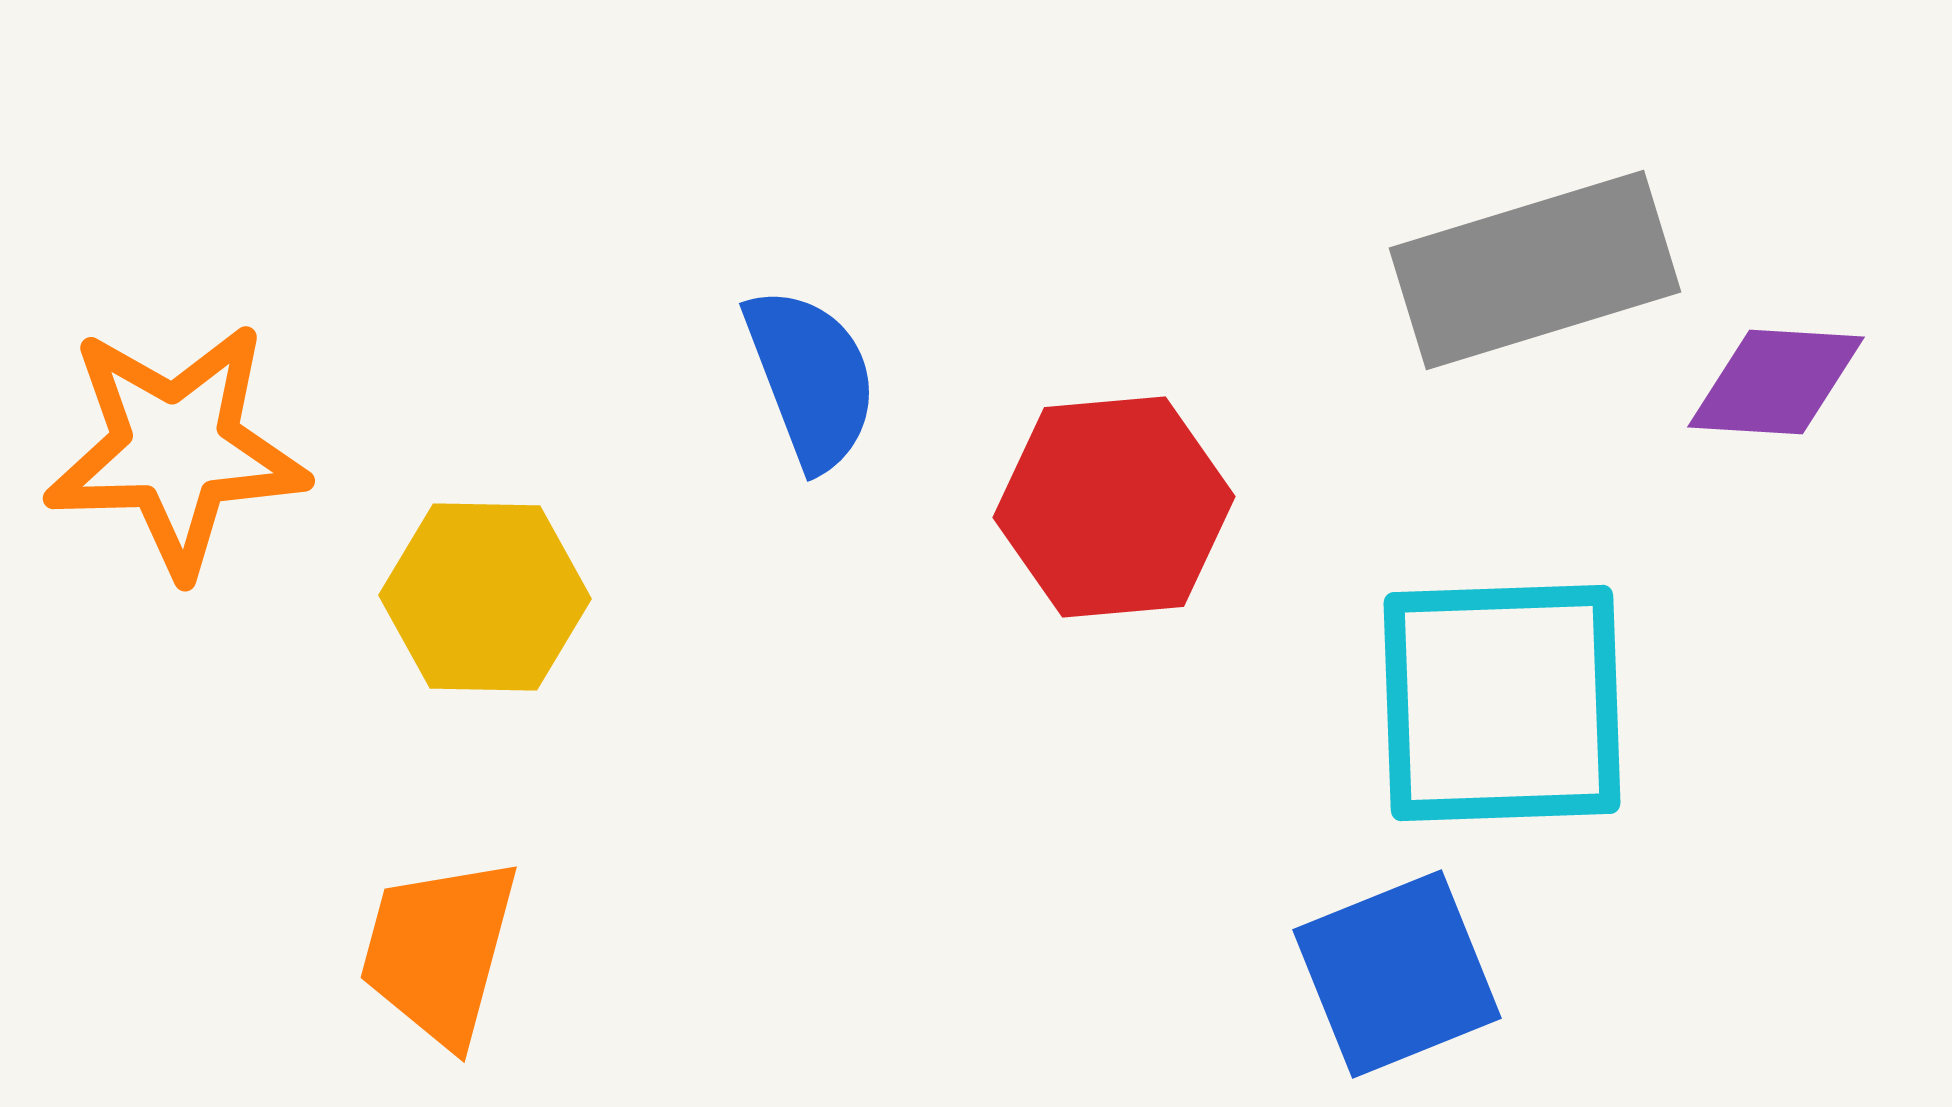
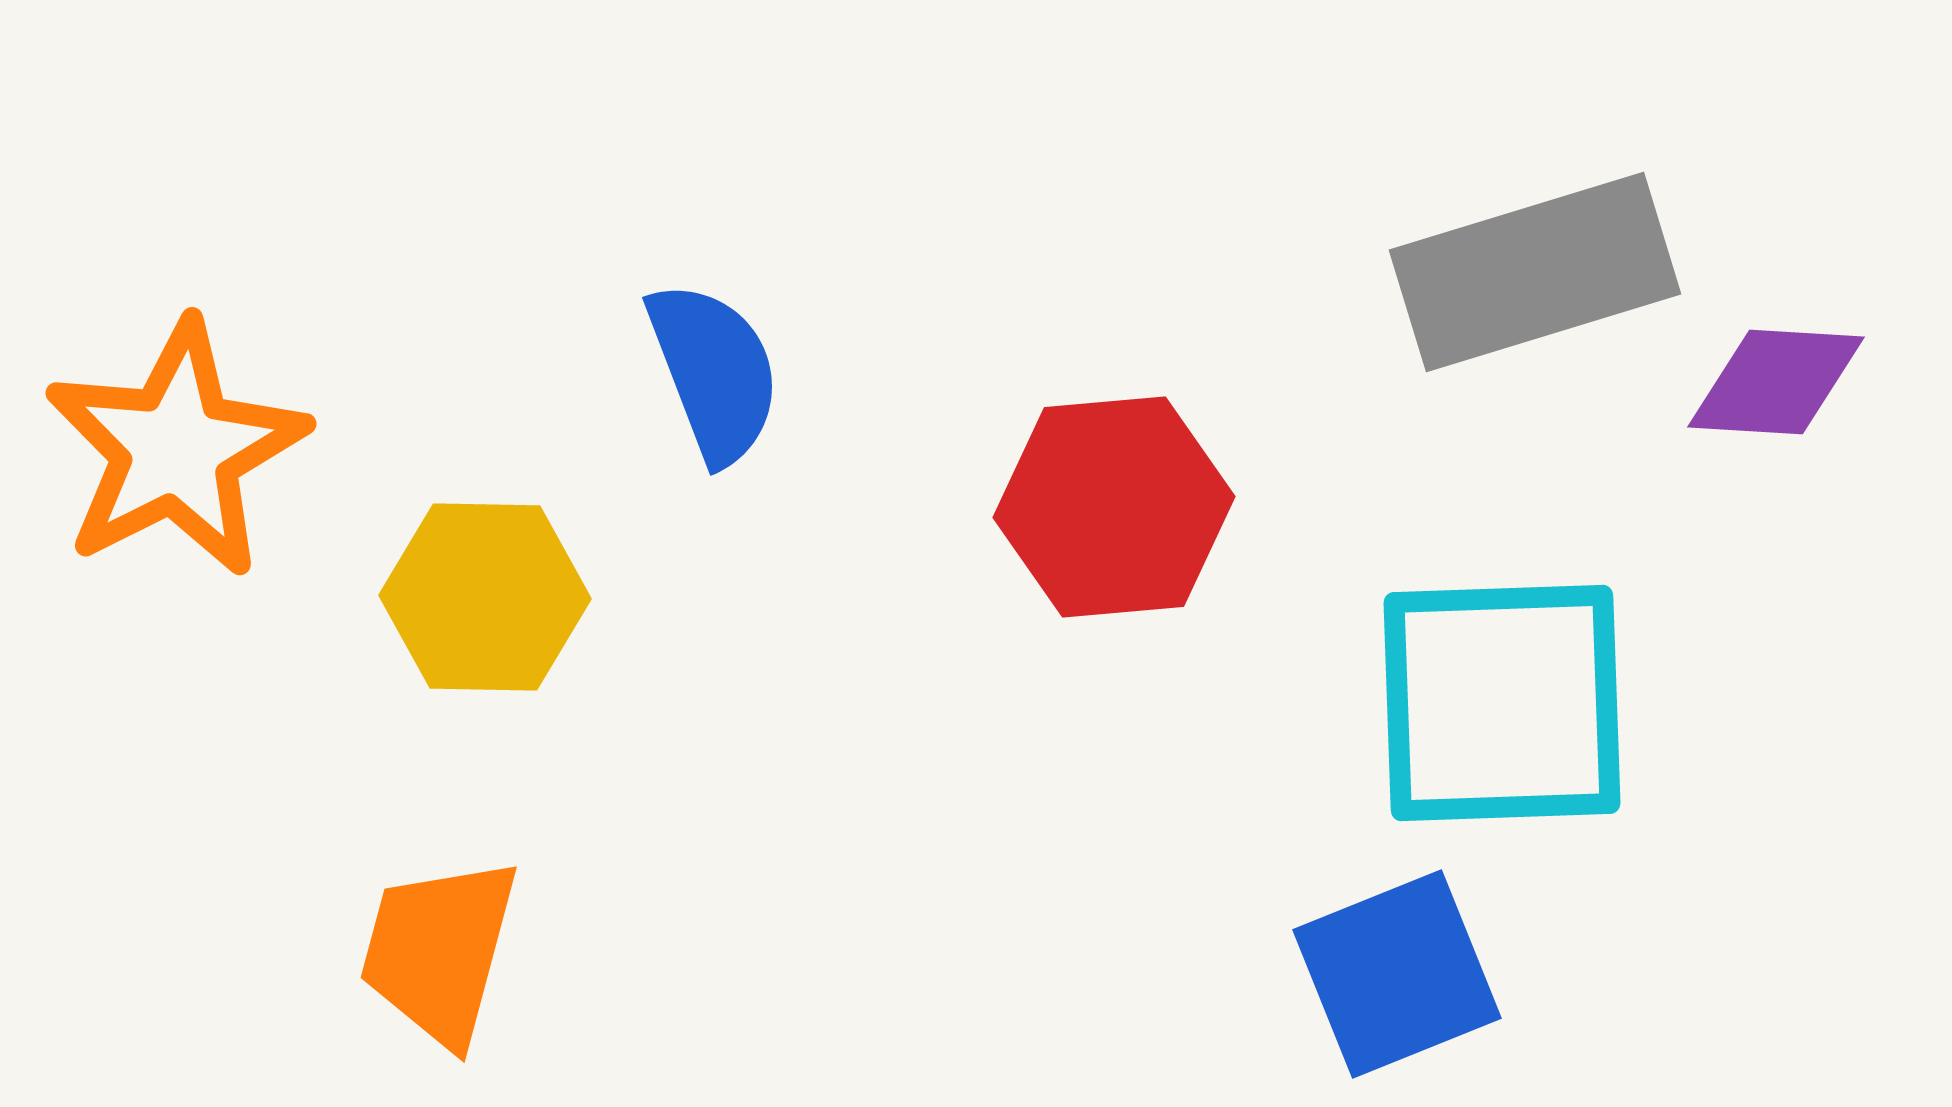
gray rectangle: moved 2 px down
blue semicircle: moved 97 px left, 6 px up
orange star: rotated 25 degrees counterclockwise
